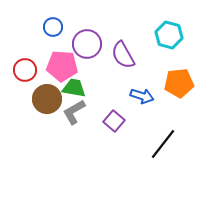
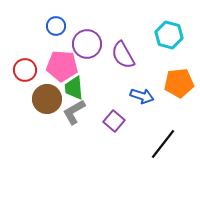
blue circle: moved 3 px right, 1 px up
green trapezoid: rotated 105 degrees counterclockwise
